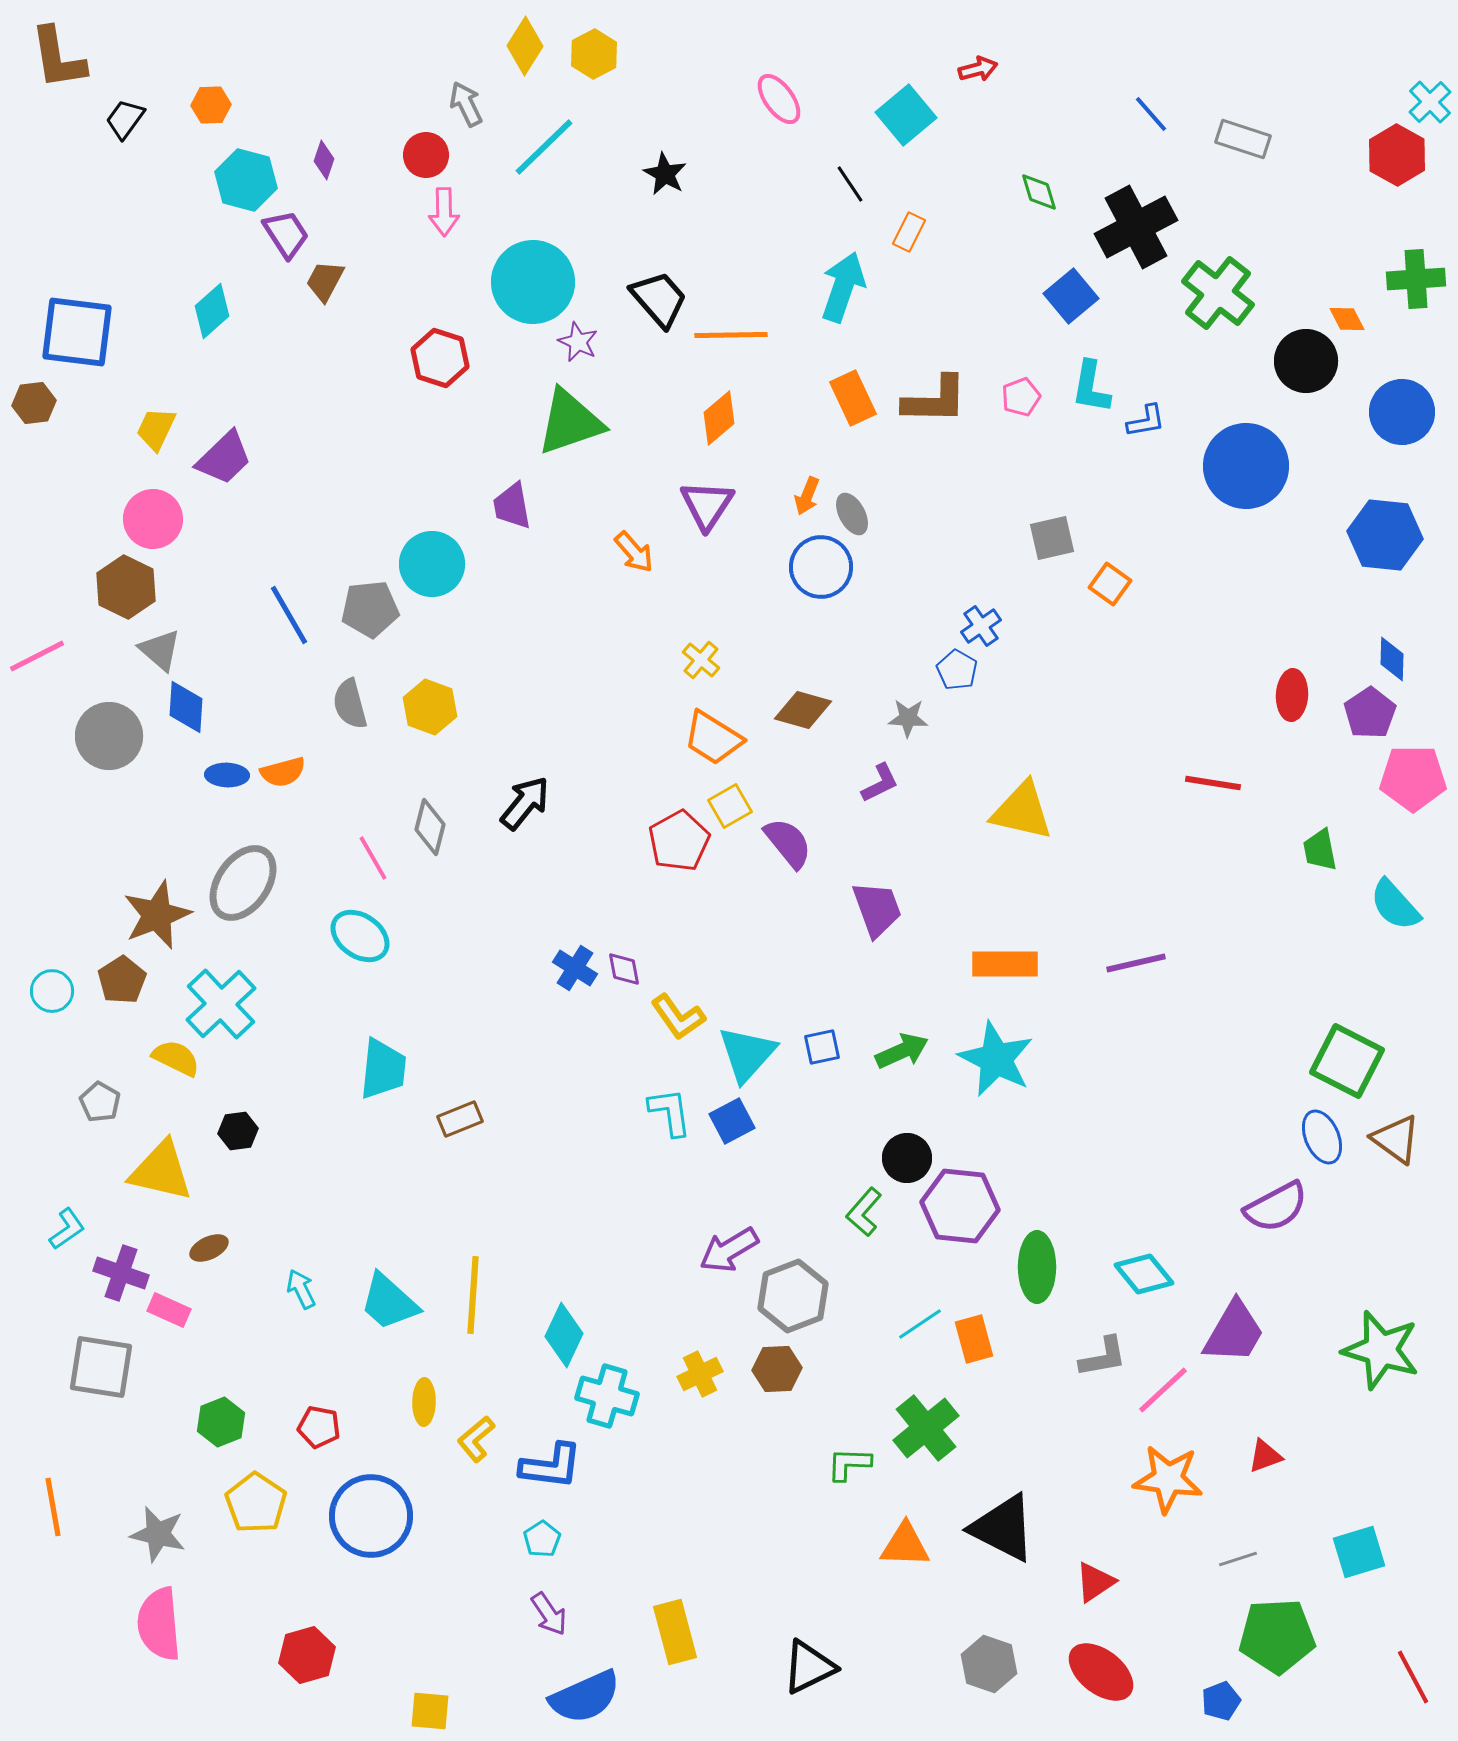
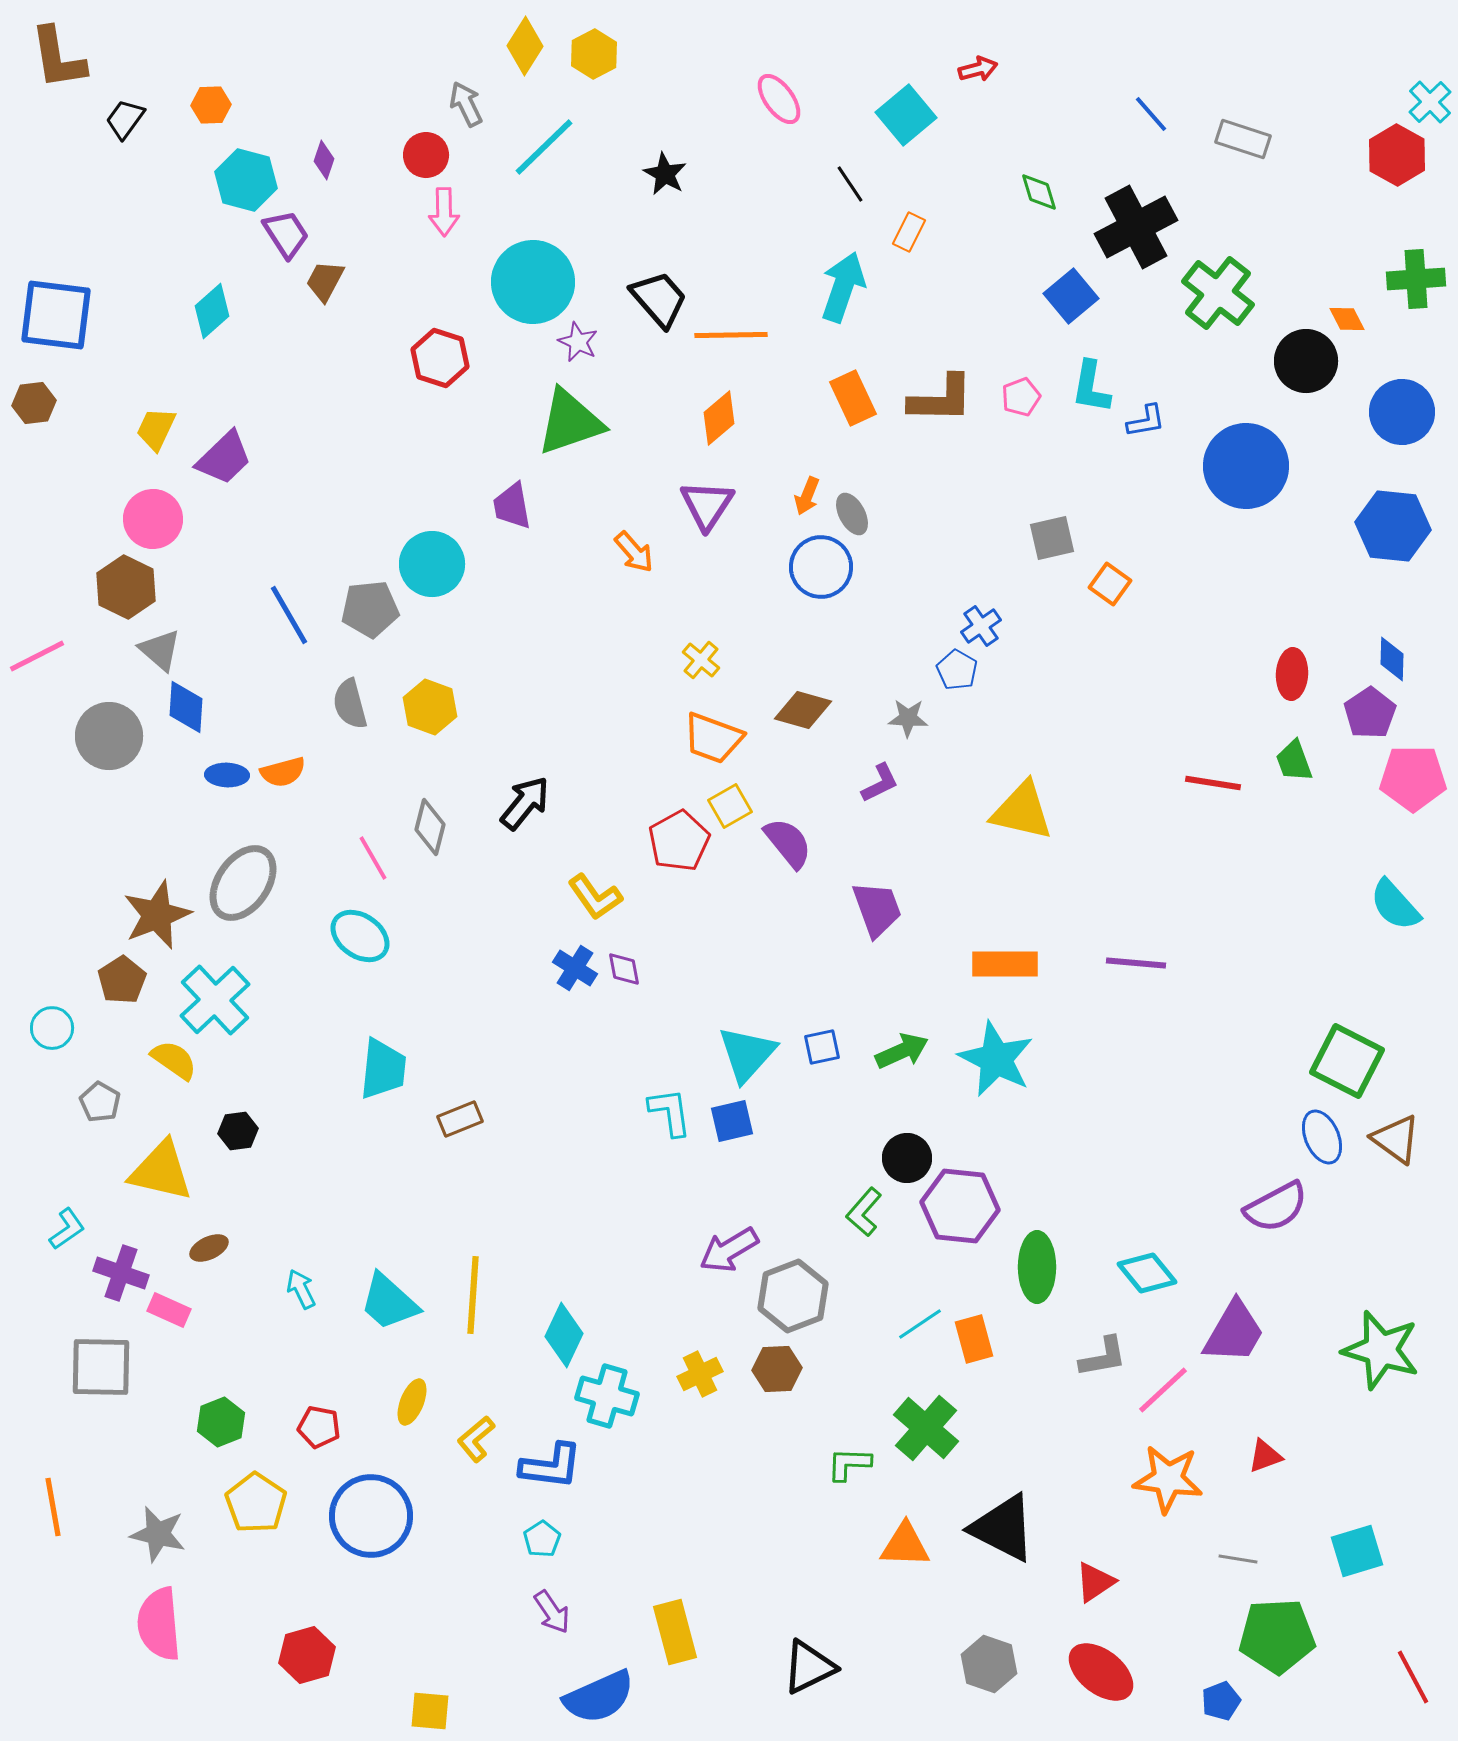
blue square at (77, 332): moved 21 px left, 17 px up
brown L-shape at (935, 400): moved 6 px right, 1 px up
blue hexagon at (1385, 535): moved 8 px right, 9 px up
red ellipse at (1292, 695): moved 21 px up
orange trapezoid at (713, 738): rotated 12 degrees counterclockwise
green trapezoid at (1320, 850): moved 26 px left, 89 px up; rotated 9 degrees counterclockwise
purple line at (1136, 963): rotated 18 degrees clockwise
cyan circle at (52, 991): moved 37 px down
cyan cross at (221, 1004): moved 6 px left, 4 px up
yellow L-shape at (678, 1017): moved 83 px left, 120 px up
yellow semicircle at (176, 1058): moved 2 px left, 2 px down; rotated 9 degrees clockwise
blue square at (732, 1121): rotated 15 degrees clockwise
cyan diamond at (1144, 1274): moved 3 px right, 1 px up
gray square at (101, 1367): rotated 8 degrees counterclockwise
yellow ellipse at (424, 1402): moved 12 px left; rotated 21 degrees clockwise
green cross at (926, 1428): rotated 10 degrees counterclockwise
cyan square at (1359, 1552): moved 2 px left, 1 px up
gray line at (1238, 1559): rotated 27 degrees clockwise
purple arrow at (549, 1614): moved 3 px right, 2 px up
blue semicircle at (585, 1697): moved 14 px right
